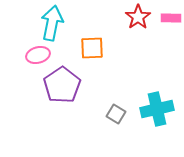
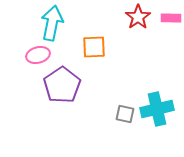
orange square: moved 2 px right, 1 px up
gray square: moved 9 px right; rotated 18 degrees counterclockwise
